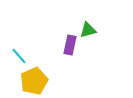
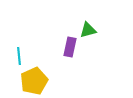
purple rectangle: moved 2 px down
cyan line: rotated 36 degrees clockwise
